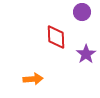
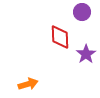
red diamond: moved 4 px right
orange arrow: moved 5 px left, 5 px down; rotated 12 degrees counterclockwise
